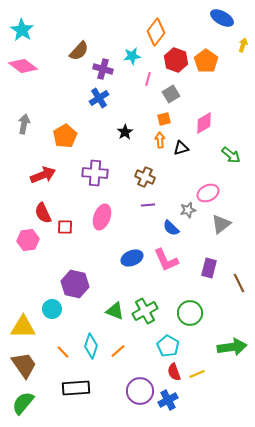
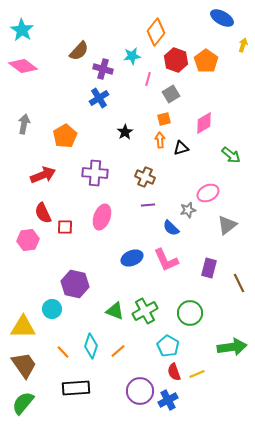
gray triangle at (221, 224): moved 6 px right, 1 px down
